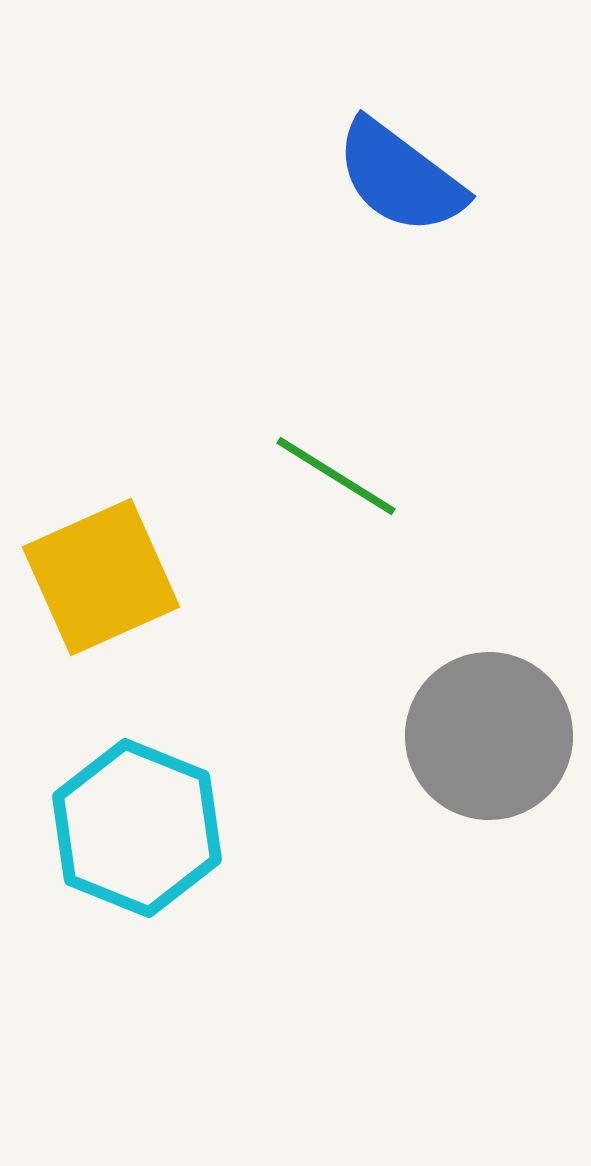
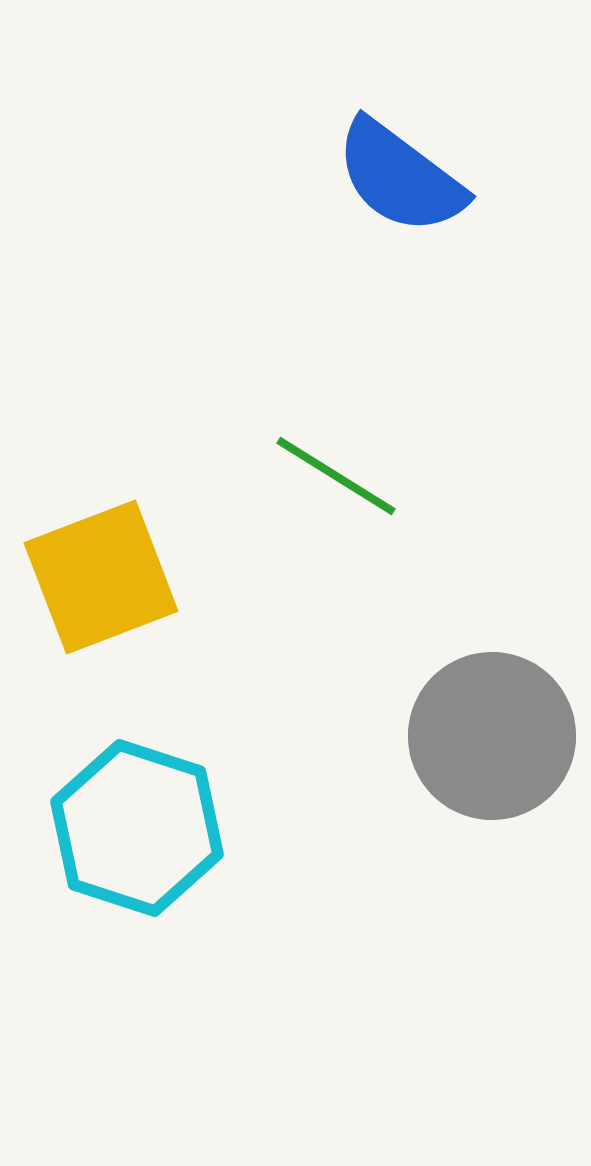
yellow square: rotated 3 degrees clockwise
gray circle: moved 3 px right
cyan hexagon: rotated 4 degrees counterclockwise
